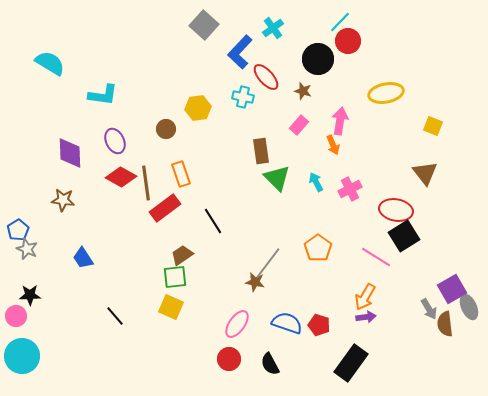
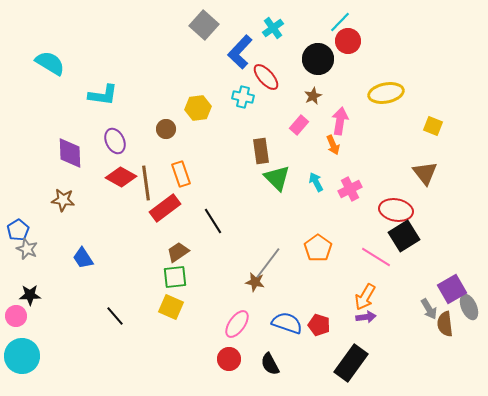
brown star at (303, 91): moved 10 px right, 5 px down; rotated 30 degrees clockwise
brown trapezoid at (182, 255): moved 4 px left, 3 px up
